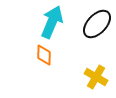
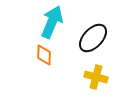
black ellipse: moved 4 px left, 14 px down
yellow cross: rotated 15 degrees counterclockwise
